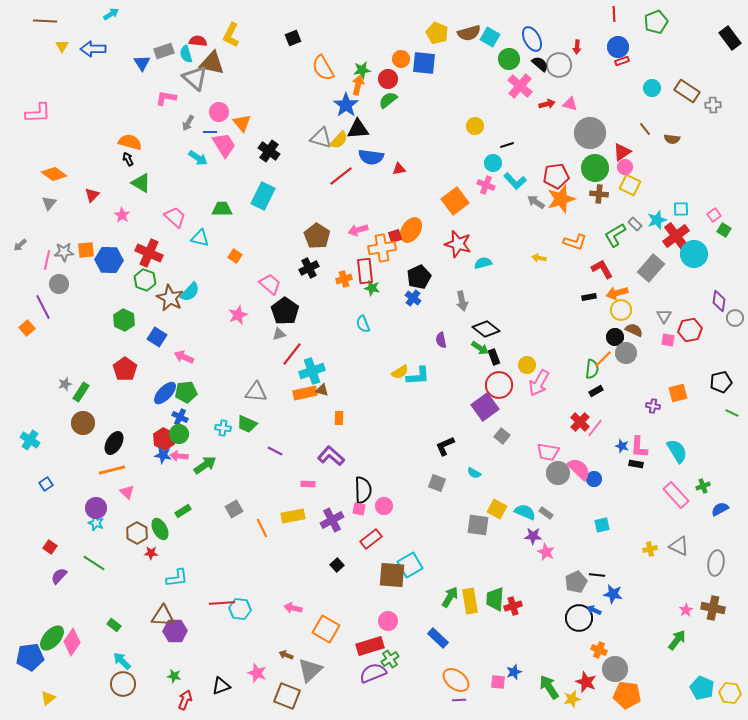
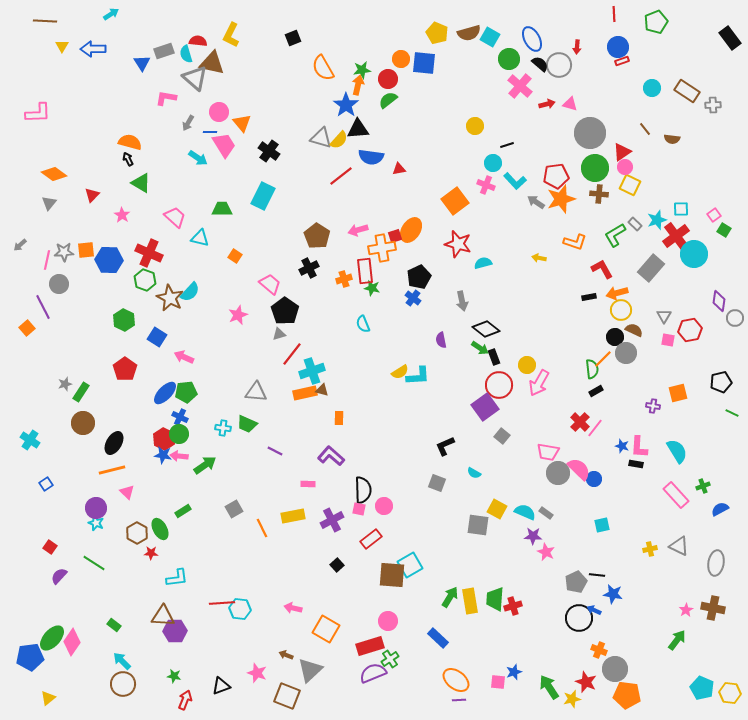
green semicircle at (592, 369): rotated 12 degrees counterclockwise
